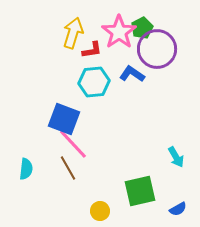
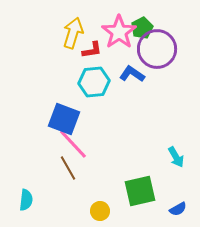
cyan semicircle: moved 31 px down
